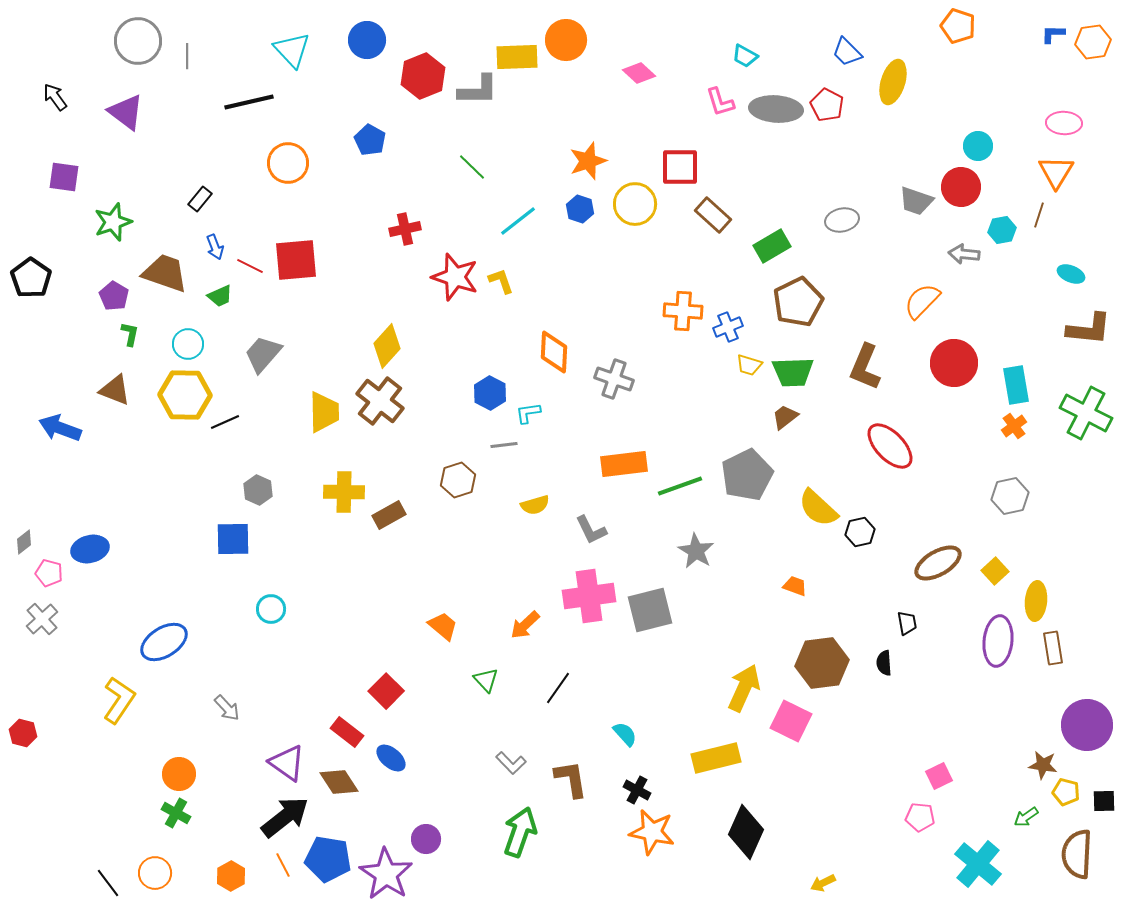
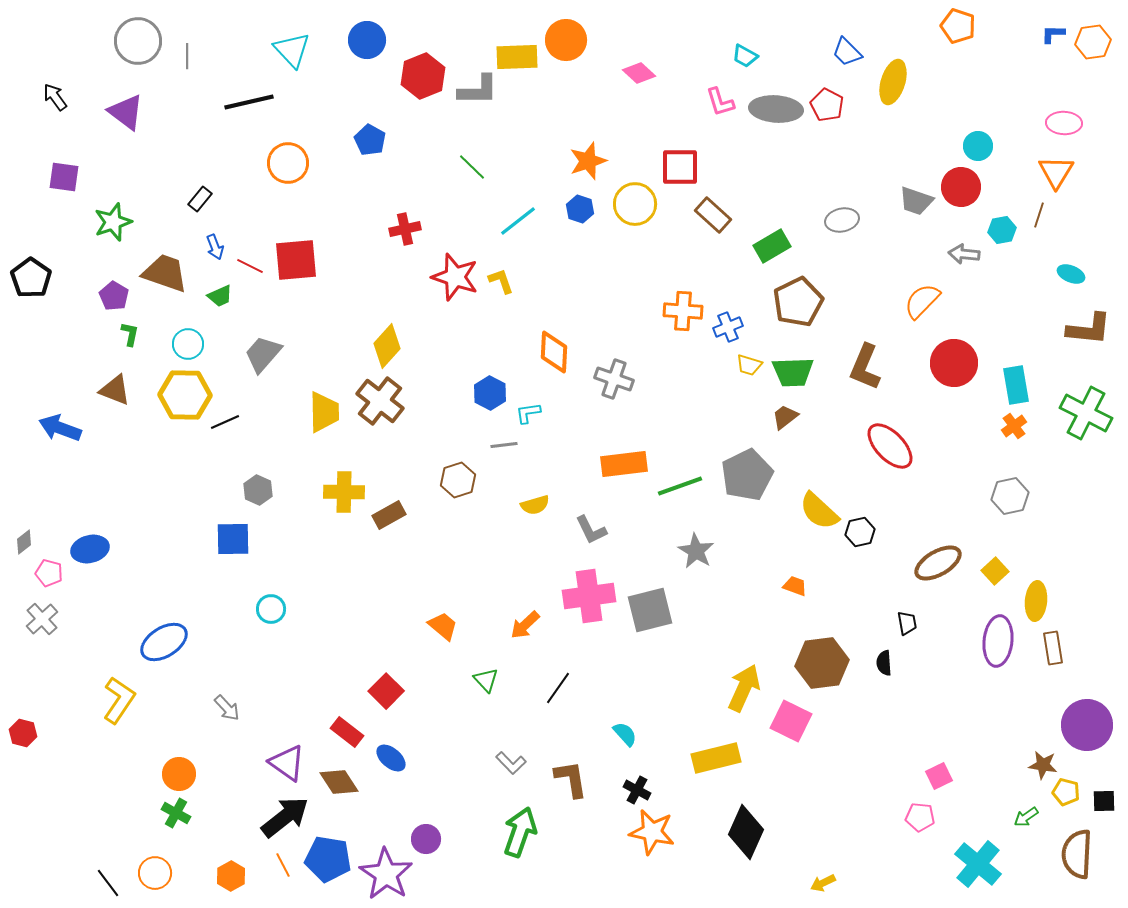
yellow semicircle at (818, 508): moved 1 px right, 3 px down
